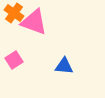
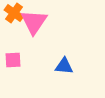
pink triangle: rotated 44 degrees clockwise
pink square: moved 1 px left; rotated 30 degrees clockwise
